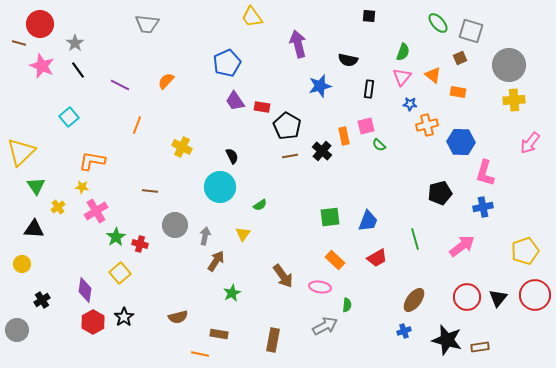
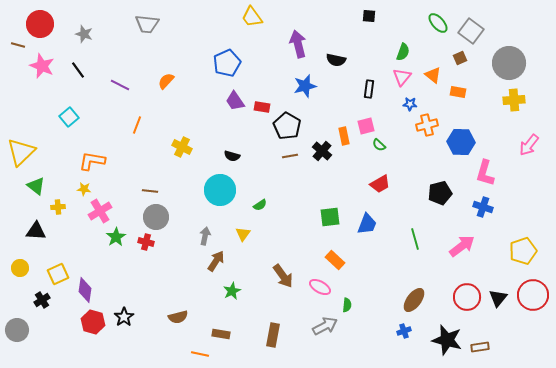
gray square at (471, 31): rotated 20 degrees clockwise
brown line at (19, 43): moved 1 px left, 2 px down
gray star at (75, 43): moved 9 px right, 9 px up; rotated 18 degrees counterclockwise
black semicircle at (348, 60): moved 12 px left
gray circle at (509, 65): moved 2 px up
blue star at (320, 86): moved 15 px left
pink arrow at (530, 143): moved 1 px left, 2 px down
black semicircle at (232, 156): rotated 133 degrees clockwise
green triangle at (36, 186): rotated 18 degrees counterclockwise
yellow star at (82, 187): moved 2 px right, 2 px down
cyan circle at (220, 187): moved 3 px down
yellow cross at (58, 207): rotated 32 degrees clockwise
blue cross at (483, 207): rotated 30 degrees clockwise
pink cross at (96, 211): moved 4 px right
blue trapezoid at (368, 221): moved 1 px left, 3 px down
gray circle at (175, 225): moved 19 px left, 8 px up
black triangle at (34, 229): moved 2 px right, 2 px down
red cross at (140, 244): moved 6 px right, 2 px up
yellow pentagon at (525, 251): moved 2 px left
red trapezoid at (377, 258): moved 3 px right, 74 px up
yellow circle at (22, 264): moved 2 px left, 4 px down
yellow square at (120, 273): moved 62 px left, 1 px down; rotated 15 degrees clockwise
pink ellipse at (320, 287): rotated 20 degrees clockwise
green star at (232, 293): moved 2 px up
red circle at (535, 295): moved 2 px left
red hexagon at (93, 322): rotated 15 degrees counterclockwise
brown rectangle at (219, 334): moved 2 px right
brown rectangle at (273, 340): moved 5 px up
